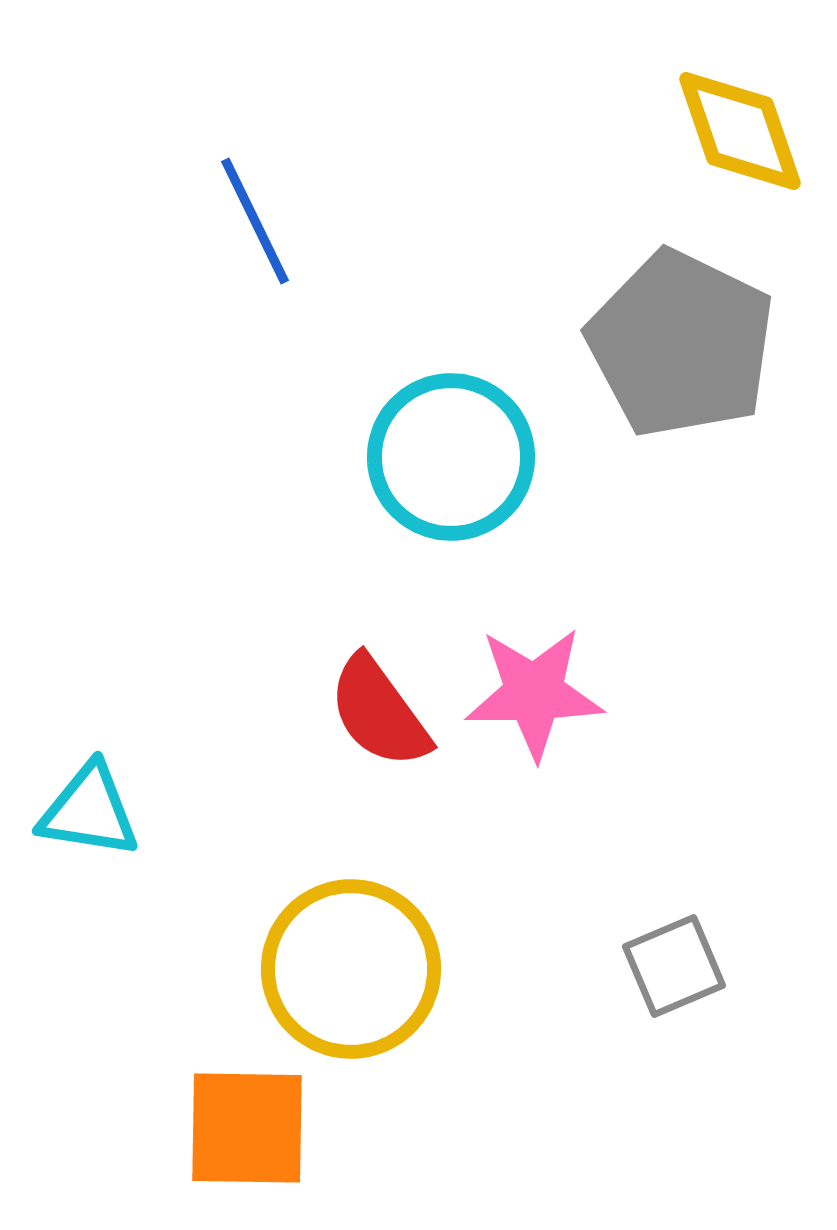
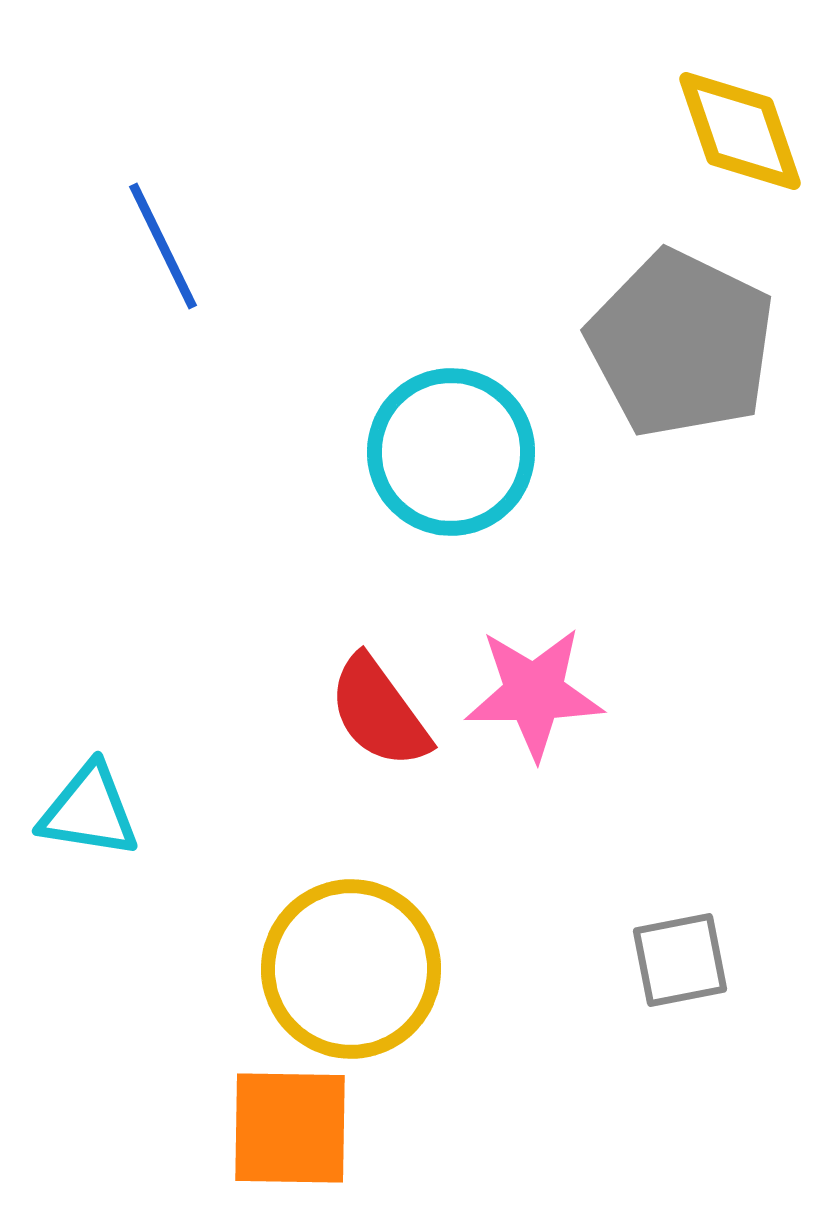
blue line: moved 92 px left, 25 px down
cyan circle: moved 5 px up
gray square: moved 6 px right, 6 px up; rotated 12 degrees clockwise
orange square: moved 43 px right
